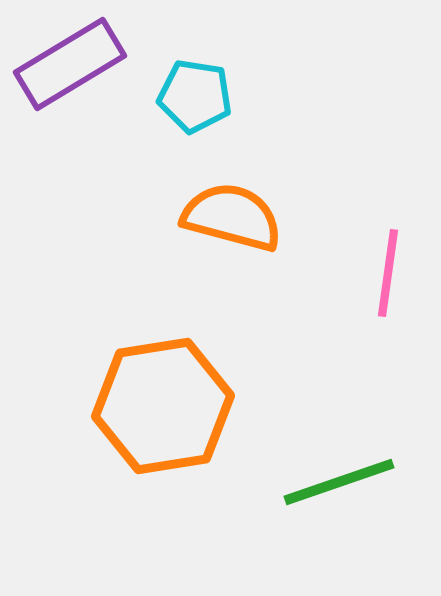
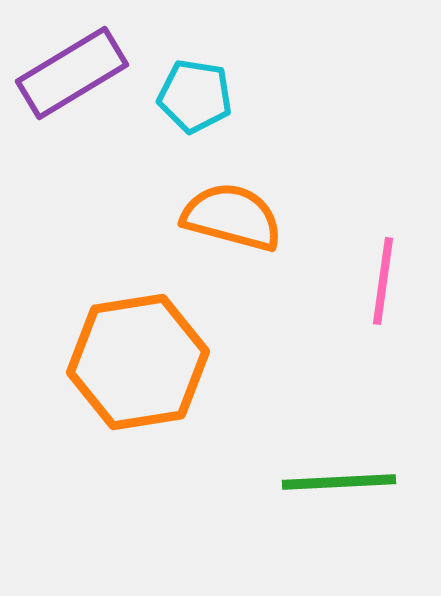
purple rectangle: moved 2 px right, 9 px down
pink line: moved 5 px left, 8 px down
orange hexagon: moved 25 px left, 44 px up
green line: rotated 16 degrees clockwise
